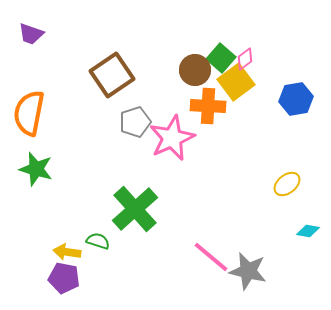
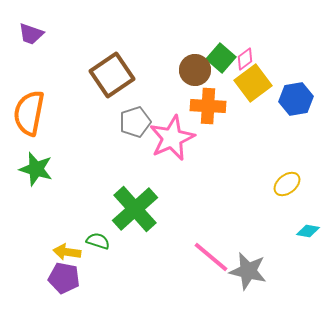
yellow square: moved 17 px right, 1 px down
